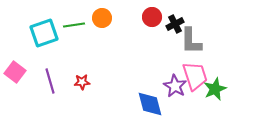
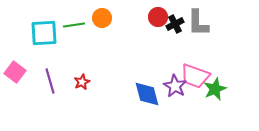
red circle: moved 6 px right
cyan square: rotated 16 degrees clockwise
gray L-shape: moved 7 px right, 18 px up
pink trapezoid: rotated 128 degrees clockwise
red star: rotated 21 degrees counterclockwise
blue diamond: moved 3 px left, 10 px up
